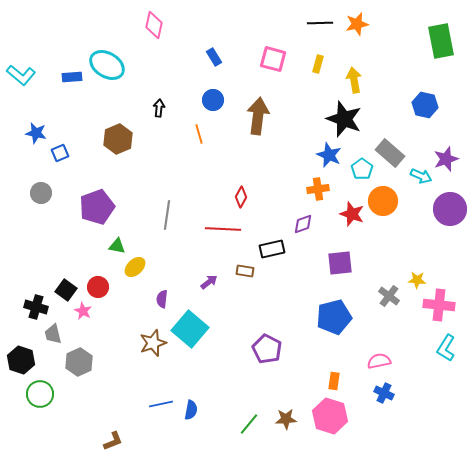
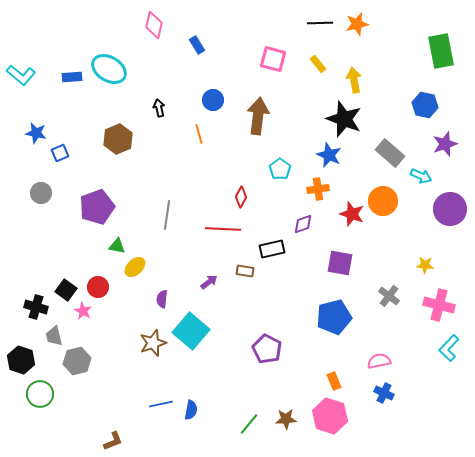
green rectangle at (441, 41): moved 10 px down
blue rectangle at (214, 57): moved 17 px left, 12 px up
yellow rectangle at (318, 64): rotated 54 degrees counterclockwise
cyan ellipse at (107, 65): moved 2 px right, 4 px down
black arrow at (159, 108): rotated 18 degrees counterclockwise
purple star at (446, 159): moved 1 px left, 15 px up
cyan pentagon at (362, 169): moved 82 px left
purple square at (340, 263): rotated 16 degrees clockwise
yellow star at (417, 280): moved 8 px right, 15 px up
pink cross at (439, 305): rotated 8 degrees clockwise
cyan square at (190, 329): moved 1 px right, 2 px down
gray trapezoid at (53, 334): moved 1 px right, 2 px down
cyan L-shape at (446, 348): moved 3 px right; rotated 12 degrees clockwise
gray hexagon at (79, 362): moved 2 px left, 1 px up; rotated 12 degrees clockwise
orange rectangle at (334, 381): rotated 30 degrees counterclockwise
